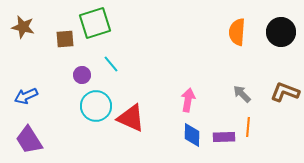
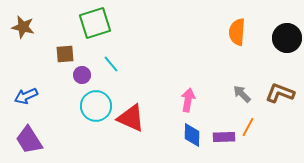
black circle: moved 6 px right, 6 px down
brown square: moved 15 px down
brown L-shape: moved 5 px left, 1 px down
orange line: rotated 24 degrees clockwise
